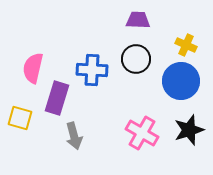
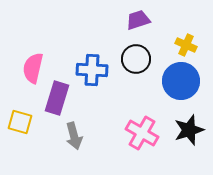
purple trapezoid: rotated 20 degrees counterclockwise
yellow square: moved 4 px down
